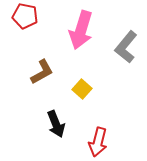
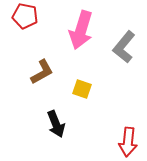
gray L-shape: moved 2 px left
yellow square: rotated 24 degrees counterclockwise
red arrow: moved 30 px right; rotated 8 degrees counterclockwise
